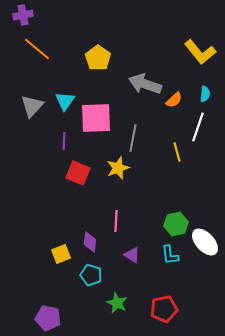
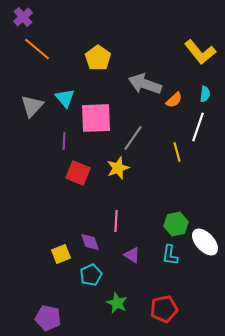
purple cross: moved 2 px down; rotated 30 degrees counterclockwise
cyan triangle: moved 3 px up; rotated 15 degrees counterclockwise
gray line: rotated 24 degrees clockwise
purple diamond: rotated 25 degrees counterclockwise
cyan L-shape: rotated 15 degrees clockwise
cyan pentagon: rotated 30 degrees clockwise
